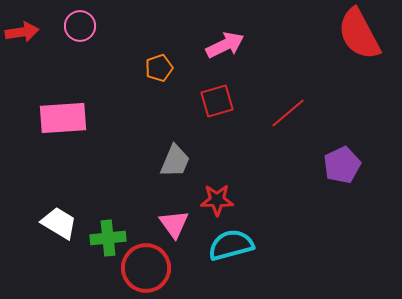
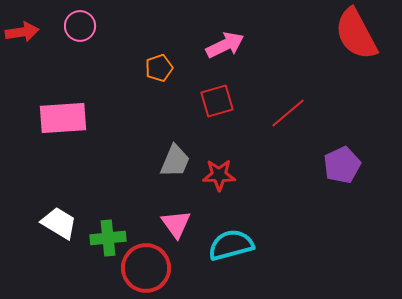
red semicircle: moved 3 px left
red star: moved 2 px right, 25 px up
pink triangle: moved 2 px right
